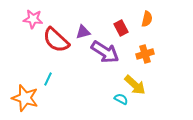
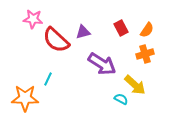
orange semicircle: moved 11 px down; rotated 21 degrees clockwise
purple arrow: moved 3 px left, 12 px down
orange star: rotated 16 degrees counterclockwise
